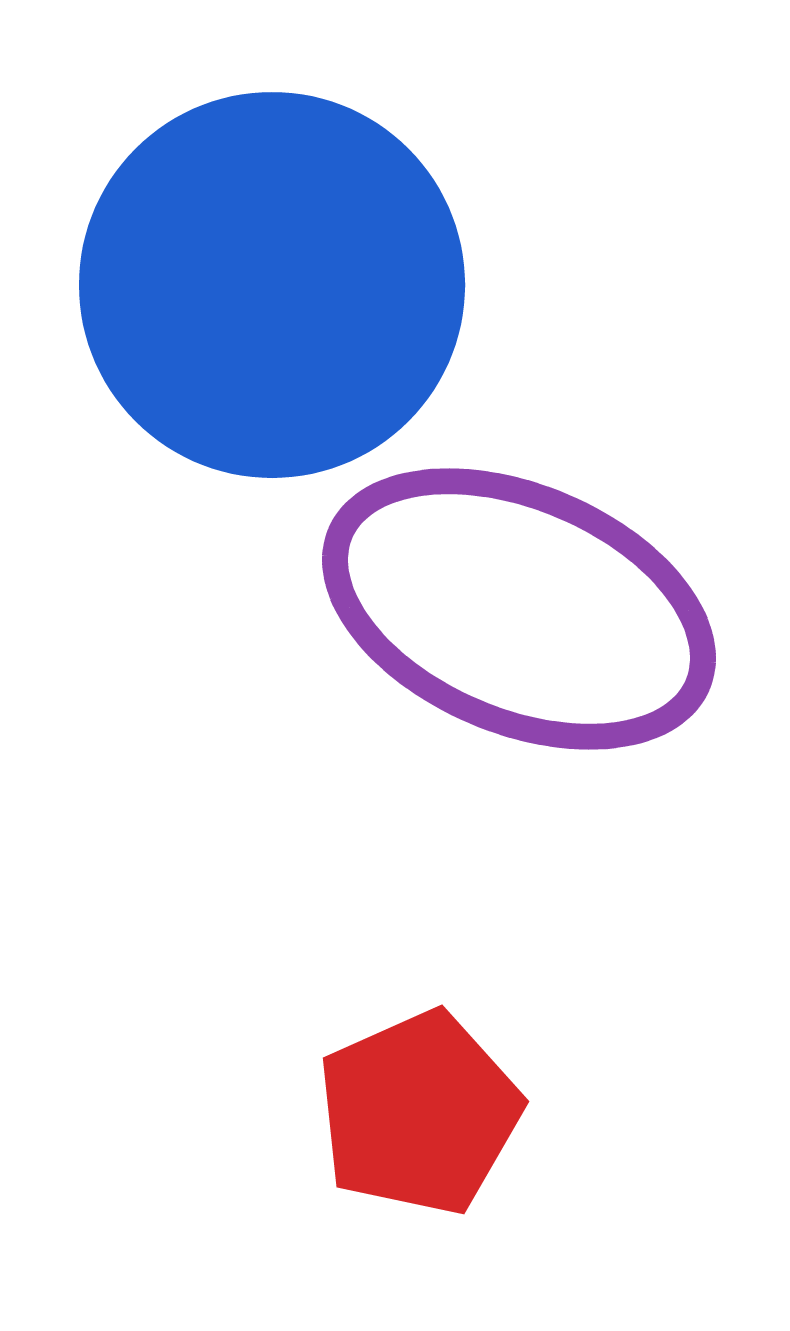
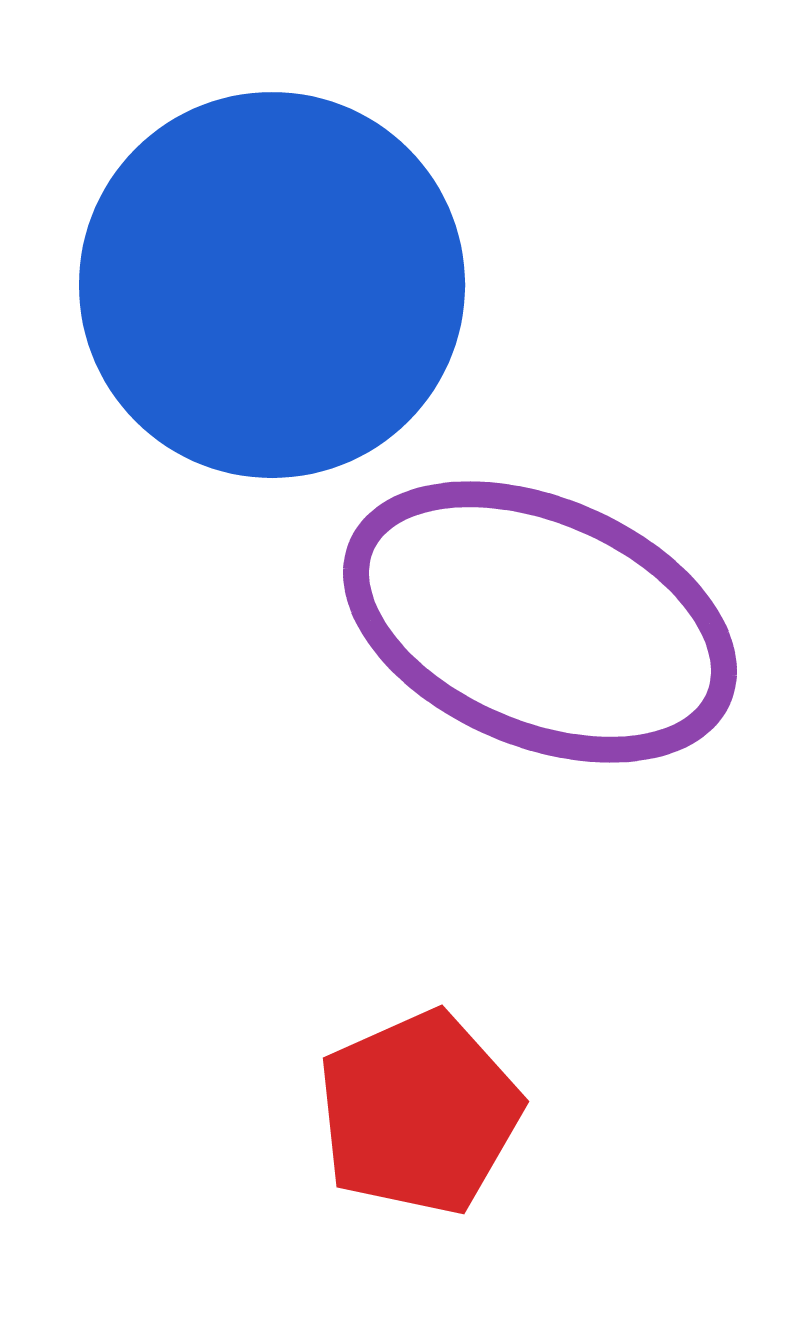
purple ellipse: moved 21 px right, 13 px down
